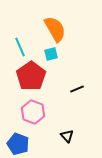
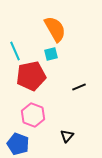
cyan line: moved 5 px left, 4 px down
red pentagon: rotated 24 degrees clockwise
black line: moved 2 px right, 2 px up
pink hexagon: moved 3 px down
black triangle: rotated 24 degrees clockwise
